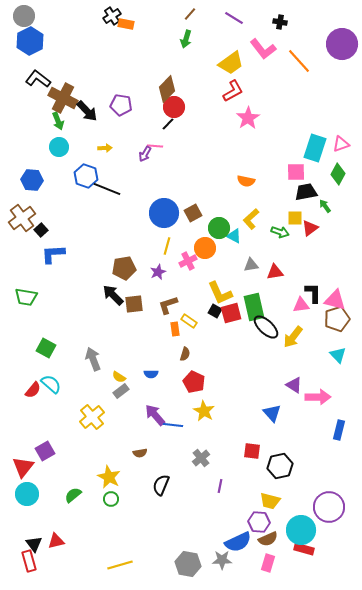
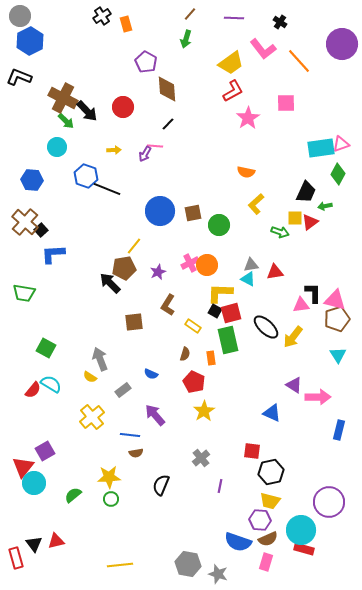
gray circle at (24, 16): moved 4 px left
black cross at (112, 16): moved 10 px left
purple line at (234, 18): rotated 30 degrees counterclockwise
black cross at (280, 22): rotated 24 degrees clockwise
orange rectangle at (126, 24): rotated 63 degrees clockwise
black L-shape at (38, 79): moved 19 px left, 2 px up; rotated 15 degrees counterclockwise
brown diamond at (167, 89): rotated 48 degrees counterclockwise
purple pentagon at (121, 105): moved 25 px right, 43 px up; rotated 20 degrees clockwise
red circle at (174, 107): moved 51 px left
green arrow at (58, 121): moved 8 px right; rotated 24 degrees counterclockwise
cyan circle at (59, 147): moved 2 px left
yellow arrow at (105, 148): moved 9 px right, 2 px down
cyan rectangle at (315, 148): moved 6 px right; rotated 64 degrees clockwise
pink square at (296, 172): moved 10 px left, 69 px up
orange semicircle at (246, 181): moved 9 px up
black trapezoid at (306, 192): rotated 125 degrees clockwise
green arrow at (325, 206): rotated 64 degrees counterclockwise
blue circle at (164, 213): moved 4 px left, 2 px up
brown square at (193, 213): rotated 18 degrees clockwise
brown cross at (22, 218): moved 3 px right, 4 px down; rotated 12 degrees counterclockwise
yellow L-shape at (251, 219): moved 5 px right, 15 px up
green circle at (219, 228): moved 3 px up
red triangle at (310, 228): moved 6 px up
cyan triangle at (234, 236): moved 14 px right, 43 px down
yellow line at (167, 246): moved 33 px left; rotated 24 degrees clockwise
orange circle at (205, 248): moved 2 px right, 17 px down
pink cross at (188, 261): moved 2 px right, 2 px down
yellow L-shape at (220, 293): rotated 116 degrees clockwise
black arrow at (113, 295): moved 3 px left, 12 px up
green trapezoid at (26, 297): moved 2 px left, 4 px up
brown square at (134, 304): moved 18 px down
brown L-shape at (168, 305): rotated 40 degrees counterclockwise
green rectangle at (254, 307): moved 26 px left, 33 px down
yellow rectangle at (189, 321): moved 4 px right, 5 px down
orange rectangle at (175, 329): moved 36 px right, 29 px down
cyan triangle at (338, 355): rotated 12 degrees clockwise
gray arrow at (93, 359): moved 7 px right
blue semicircle at (151, 374): rotated 24 degrees clockwise
yellow semicircle at (119, 377): moved 29 px left
cyan semicircle at (51, 384): rotated 10 degrees counterclockwise
gray rectangle at (121, 391): moved 2 px right, 1 px up
yellow star at (204, 411): rotated 10 degrees clockwise
blue triangle at (272, 413): rotated 24 degrees counterclockwise
blue line at (173, 425): moved 43 px left, 10 px down
brown semicircle at (140, 453): moved 4 px left
black hexagon at (280, 466): moved 9 px left, 6 px down
yellow star at (109, 477): rotated 30 degrees counterclockwise
cyan circle at (27, 494): moved 7 px right, 11 px up
purple circle at (329, 507): moved 5 px up
purple hexagon at (259, 522): moved 1 px right, 2 px up
blue semicircle at (238, 542): rotated 44 degrees clockwise
gray star at (222, 560): moved 4 px left, 14 px down; rotated 18 degrees clockwise
red rectangle at (29, 561): moved 13 px left, 3 px up
pink rectangle at (268, 563): moved 2 px left, 1 px up
yellow line at (120, 565): rotated 10 degrees clockwise
